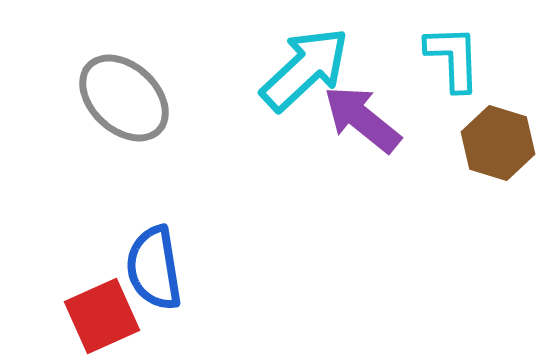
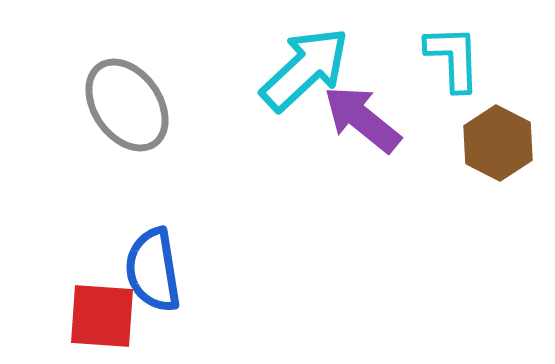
gray ellipse: moved 3 px right, 7 px down; rotated 12 degrees clockwise
brown hexagon: rotated 10 degrees clockwise
blue semicircle: moved 1 px left, 2 px down
red square: rotated 28 degrees clockwise
